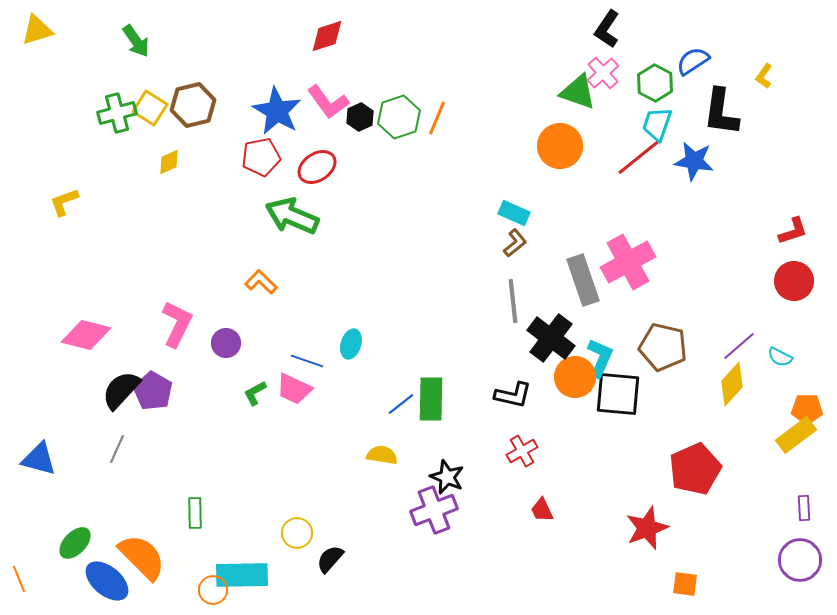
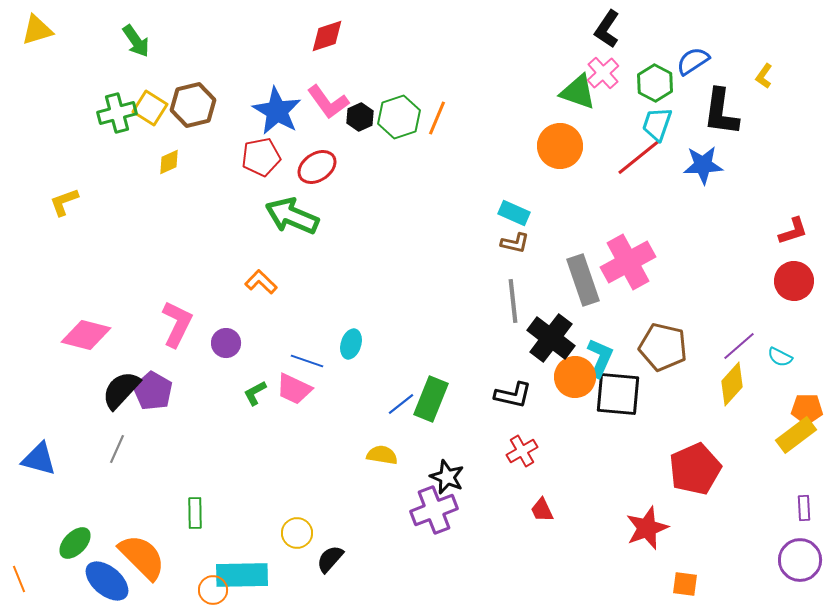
blue star at (694, 161): moved 9 px right, 4 px down; rotated 12 degrees counterclockwise
brown L-shape at (515, 243): rotated 52 degrees clockwise
green rectangle at (431, 399): rotated 21 degrees clockwise
